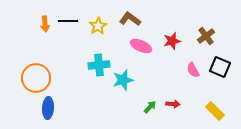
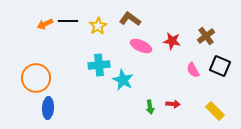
orange arrow: rotated 70 degrees clockwise
red star: rotated 24 degrees clockwise
black square: moved 1 px up
cyan star: rotated 30 degrees counterclockwise
green arrow: rotated 128 degrees clockwise
